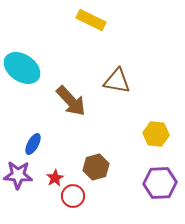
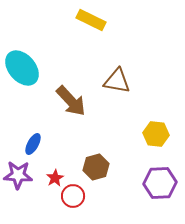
cyan ellipse: rotated 15 degrees clockwise
